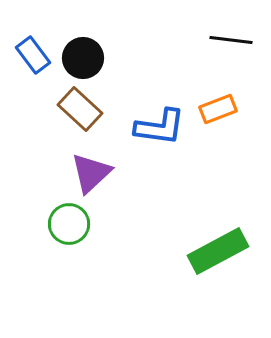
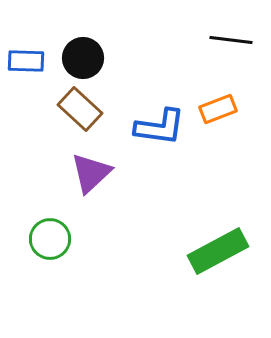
blue rectangle: moved 7 px left, 6 px down; rotated 51 degrees counterclockwise
green circle: moved 19 px left, 15 px down
